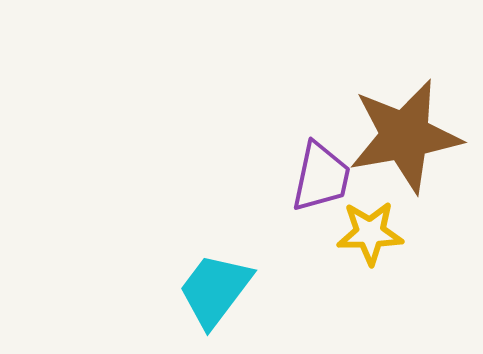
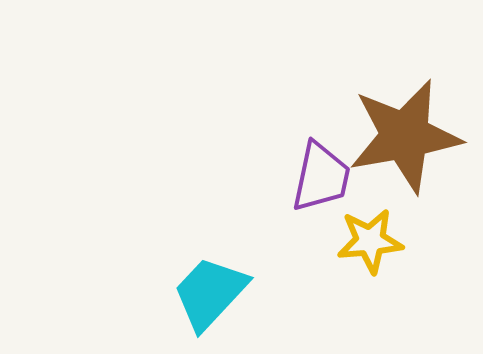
yellow star: moved 8 px down; rotated 4 degrees counterclockwise
cyan trapezoid: moved 5 px left, 3 px down; rotated 6 degrees clockwise
